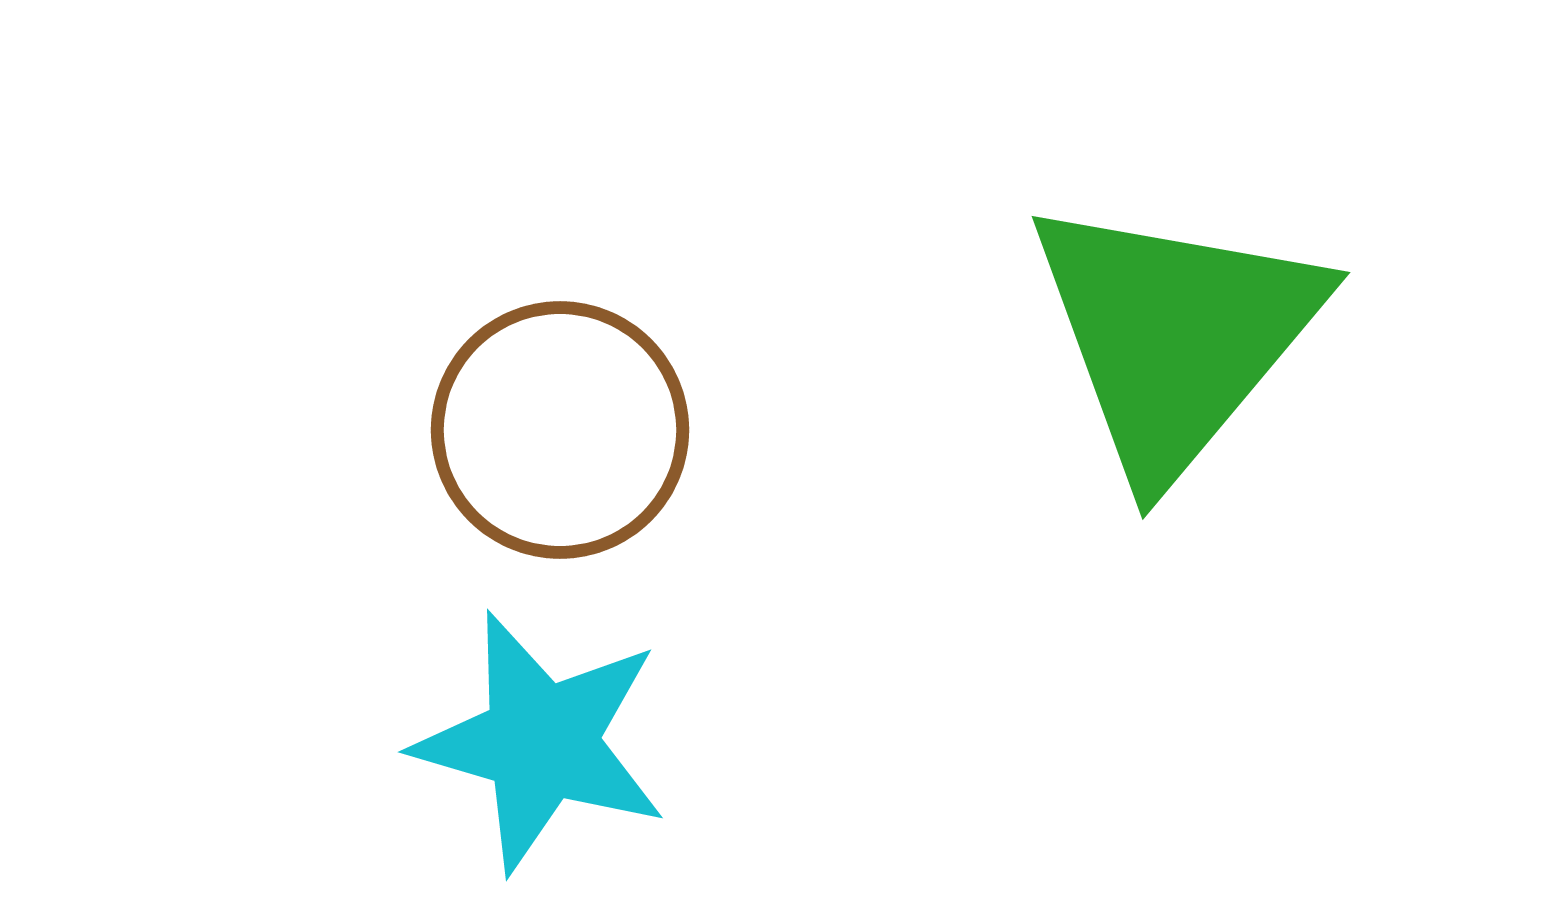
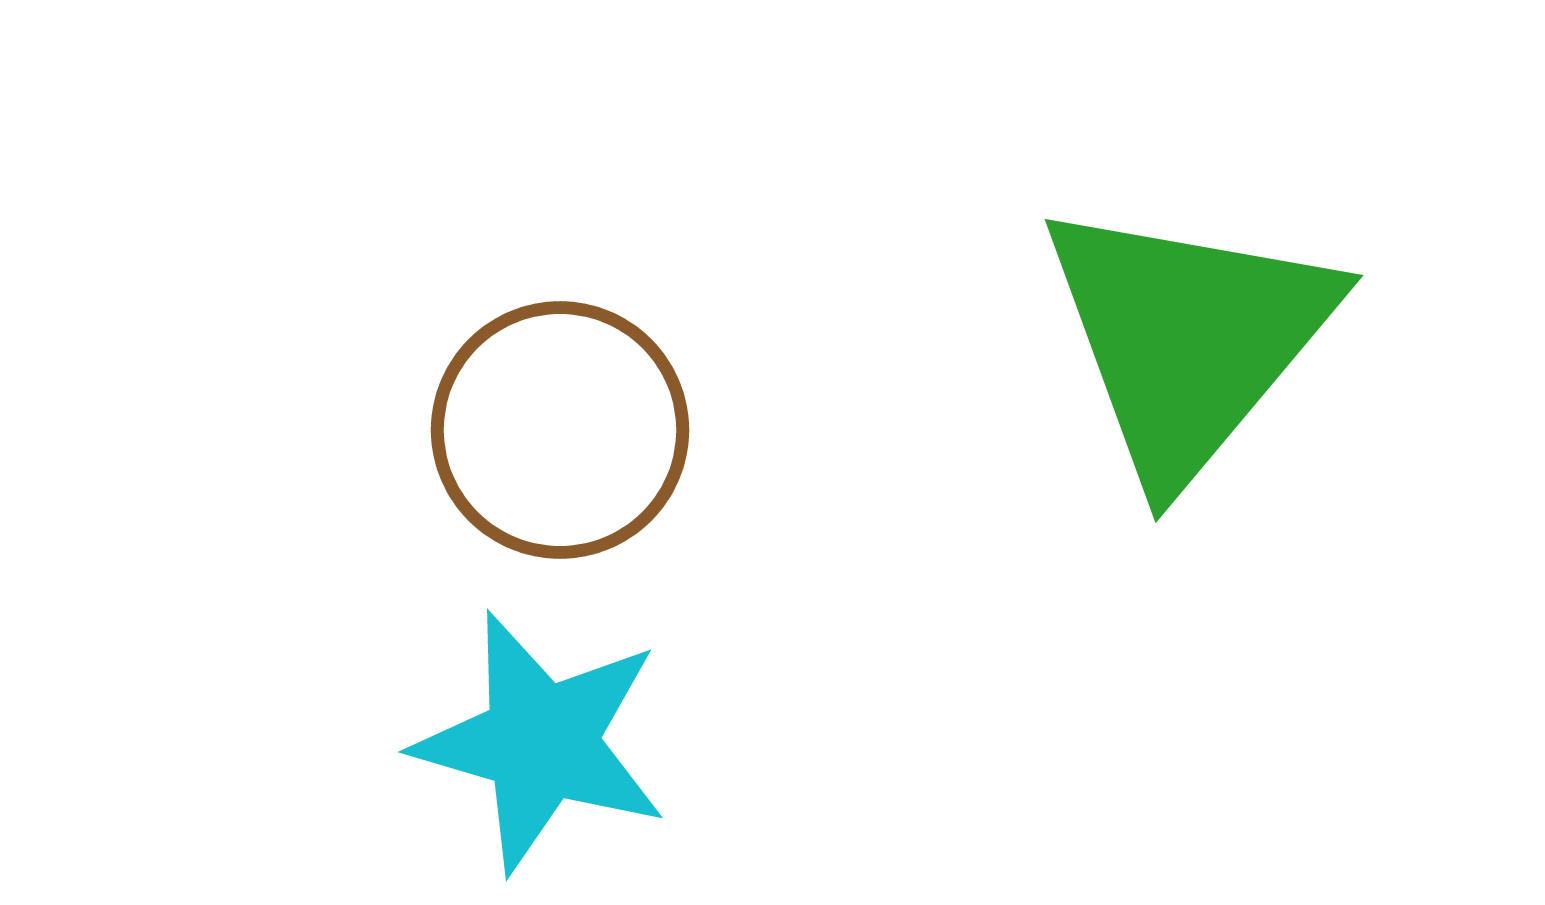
green triangle: moved 13 px right, 3 px down
